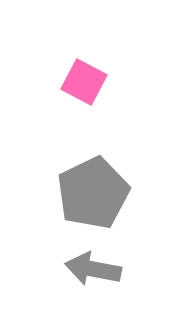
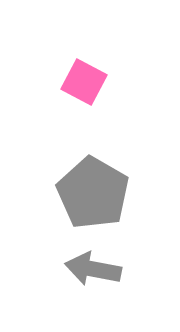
gray pentagon: rotated 16 degrees counterclockwise
